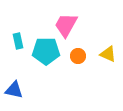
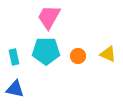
pink trapezoid: moved 17 px left, 8 px up
cyan rectangle: moved 4 px left, 16 px down
blue triangle: moved 1 px right, 1 px up
